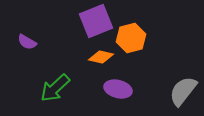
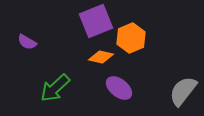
orange hexagon: rotated 8 degrees counterclockwise
purple ellipse: moved 1 px right, 1 px up; rotated 24 degrees clockwise
